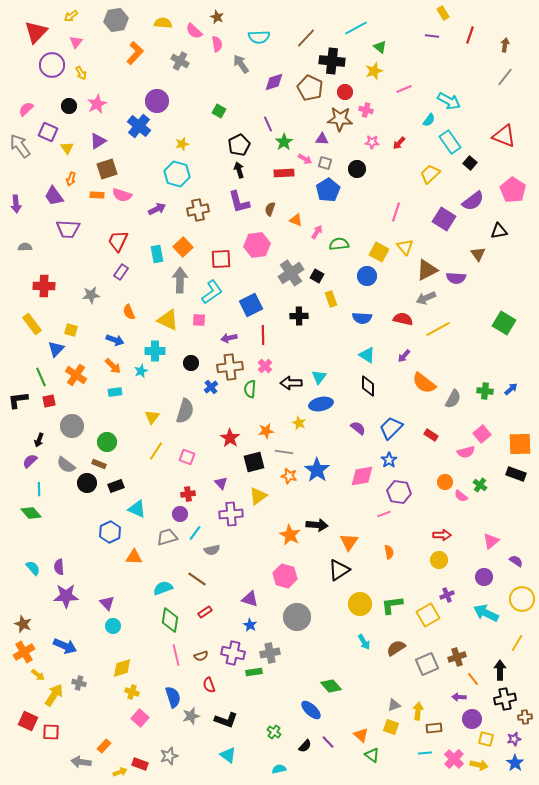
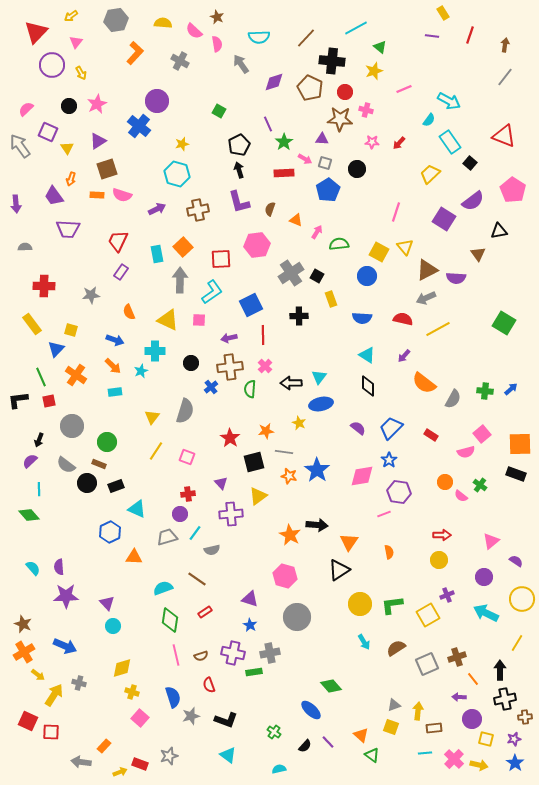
green diamond at (31, 513): moved 2 px left, 2 px down
